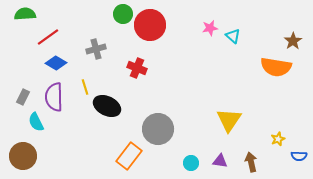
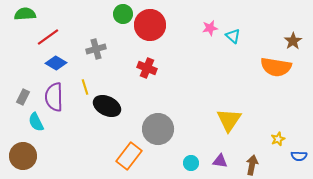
red cross: moved 10 px right
brown arrow: moved 1 px right, 3 px down; rotated 24 degrees clockwise
